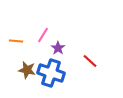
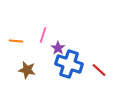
pink line: rotated 14 degrees counterclockwise
red line: moved 9 px right, 9 px down
blue cross: moved 18 px right, 9 px up
